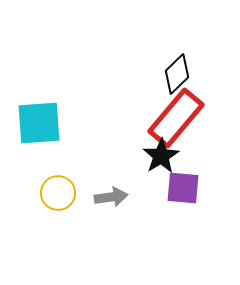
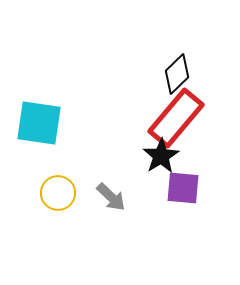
cyan square: rotated 12 degrees clockwise
gray arrow: rotated 52 degrees clockwise
